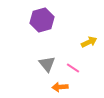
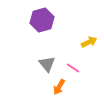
orange arrow: moved 1 px left; rotated 56 degrees counterclockwise
